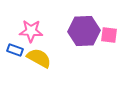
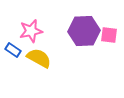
pink star: rotated 15 degrees counterclockwise
blue rectangle: moved 2 px left; rotated 14 degrees clockwise
